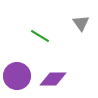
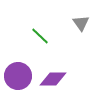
green line: rotated 12 degrees clockwise
purple circle: moved 1 px right
